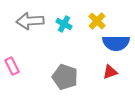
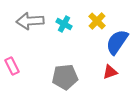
blue semicircle: moved 1 px right, 1 px up; rotated 124 degrees clockwise
gray pentagon: rotated 25 degrees counterclockwise
